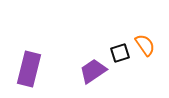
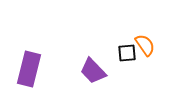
black square: moved 7 px right; rotated 12 degrees clockwise
purple trapezoid: rotated 100 degrees counterclockwise
